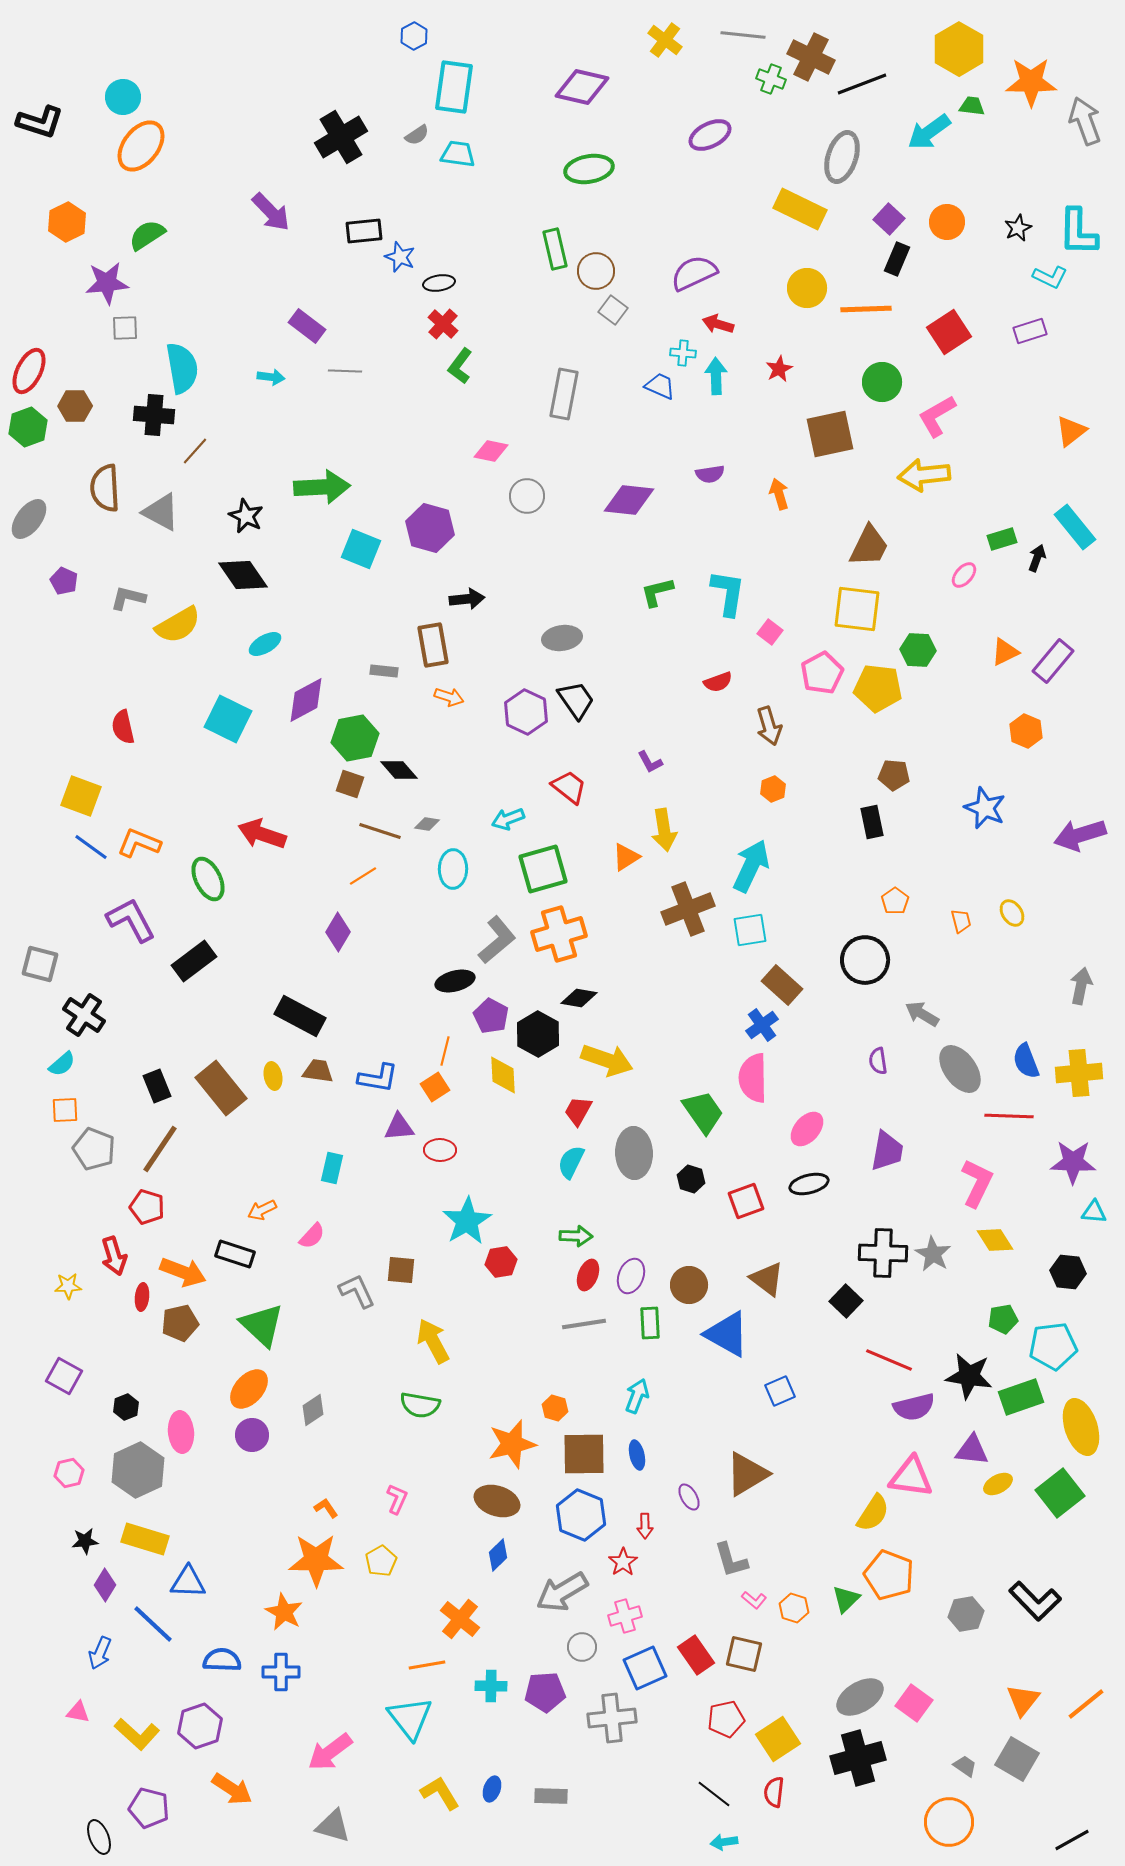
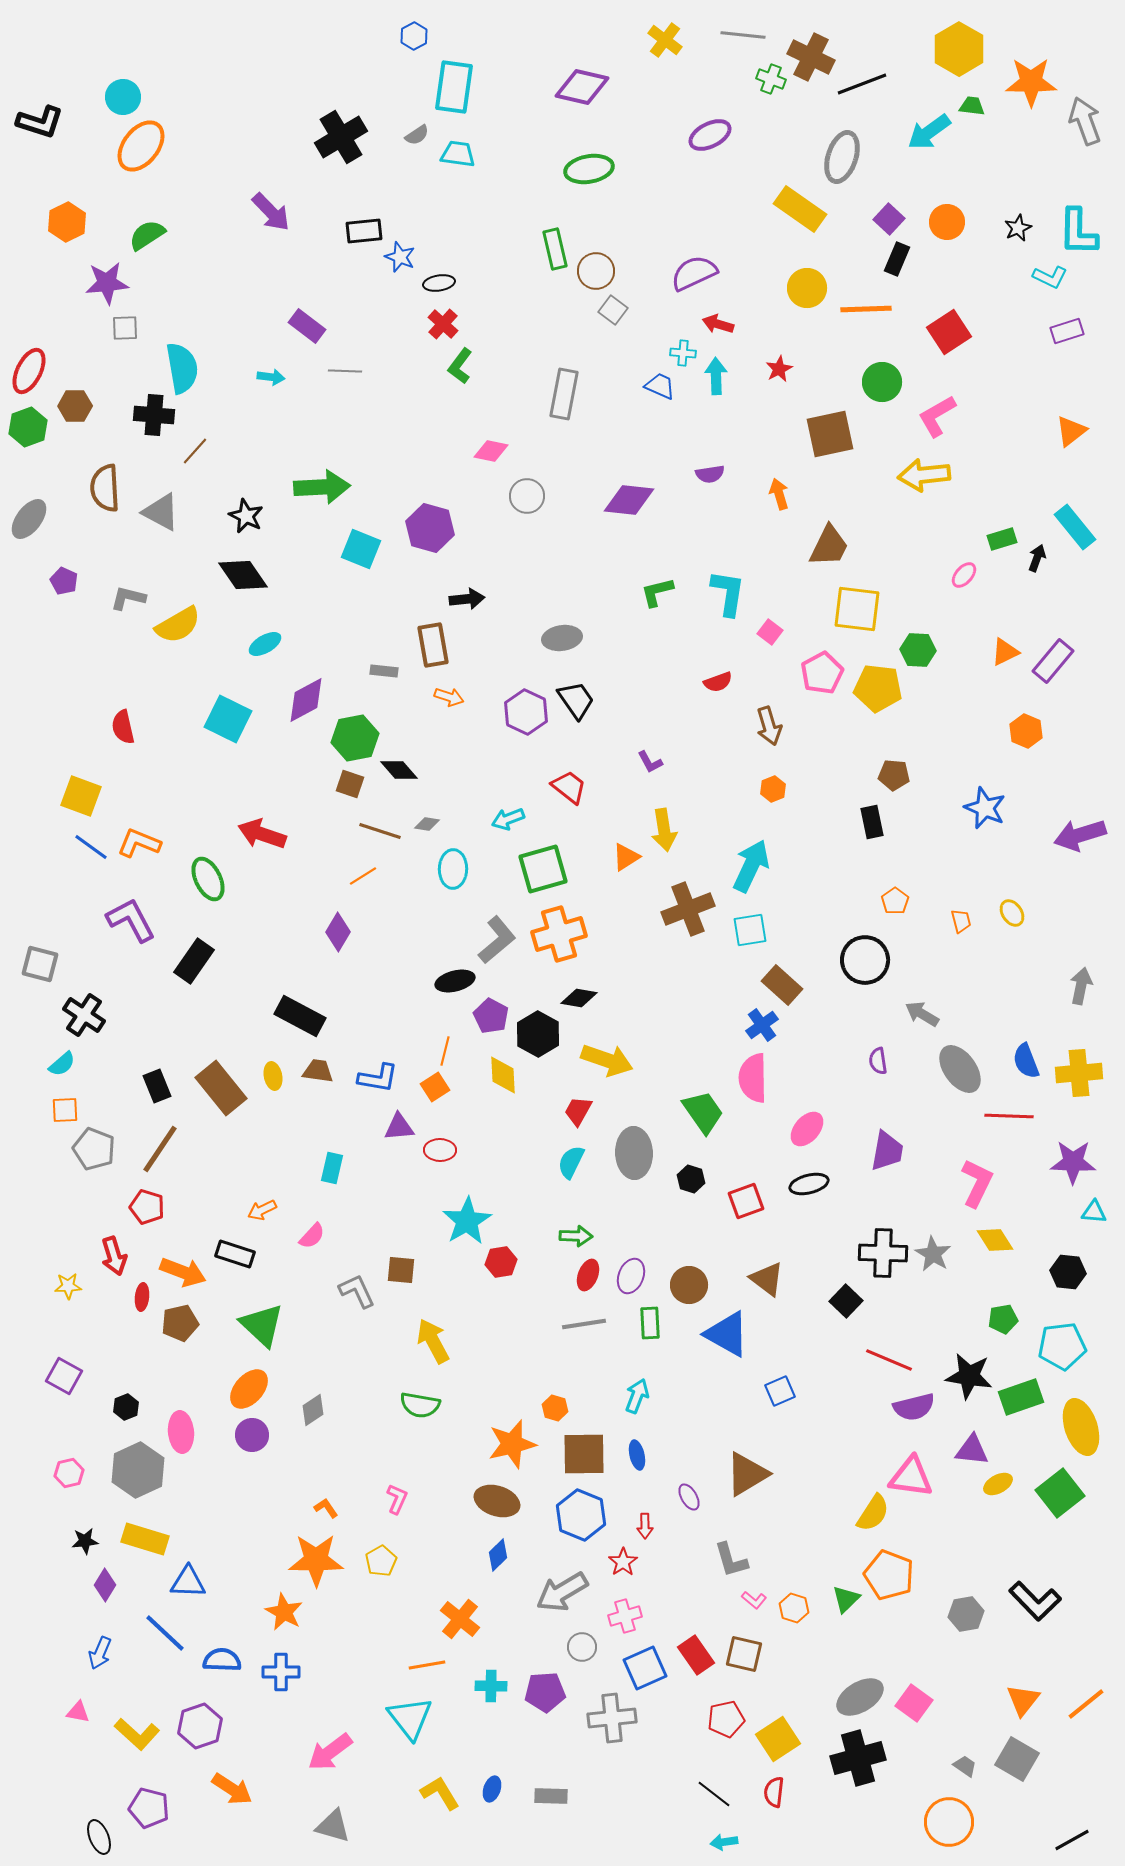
yellow rectangle at (800, 209): rotated 9 degrees clockwise
purple rectangle at (1030, 331): moved 37 px right
brown trapezoid at (869, 546): moved 40 px left
black rectangle at (194, 961): rotated 18 degrees counterclockwise
cyan pentagon at (1053, 1346): moved 9 px right
blue line at (153, 1624): moved 12 px right, 9 px down
